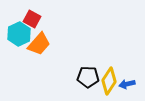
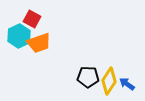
cyan hexagon: moved 2 px down
orange trapezoid: moved 1 px up; rotated 30 degrees clockwise
blue arrow: rotated 49 degrees clockwise
